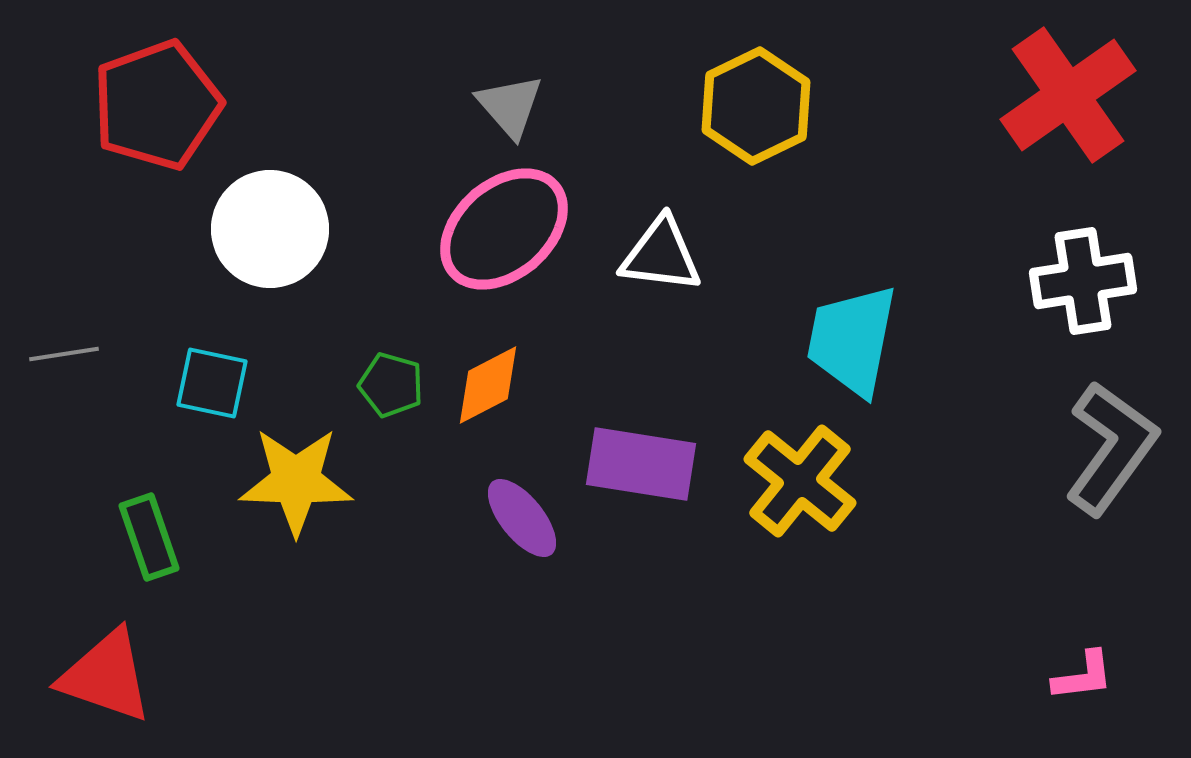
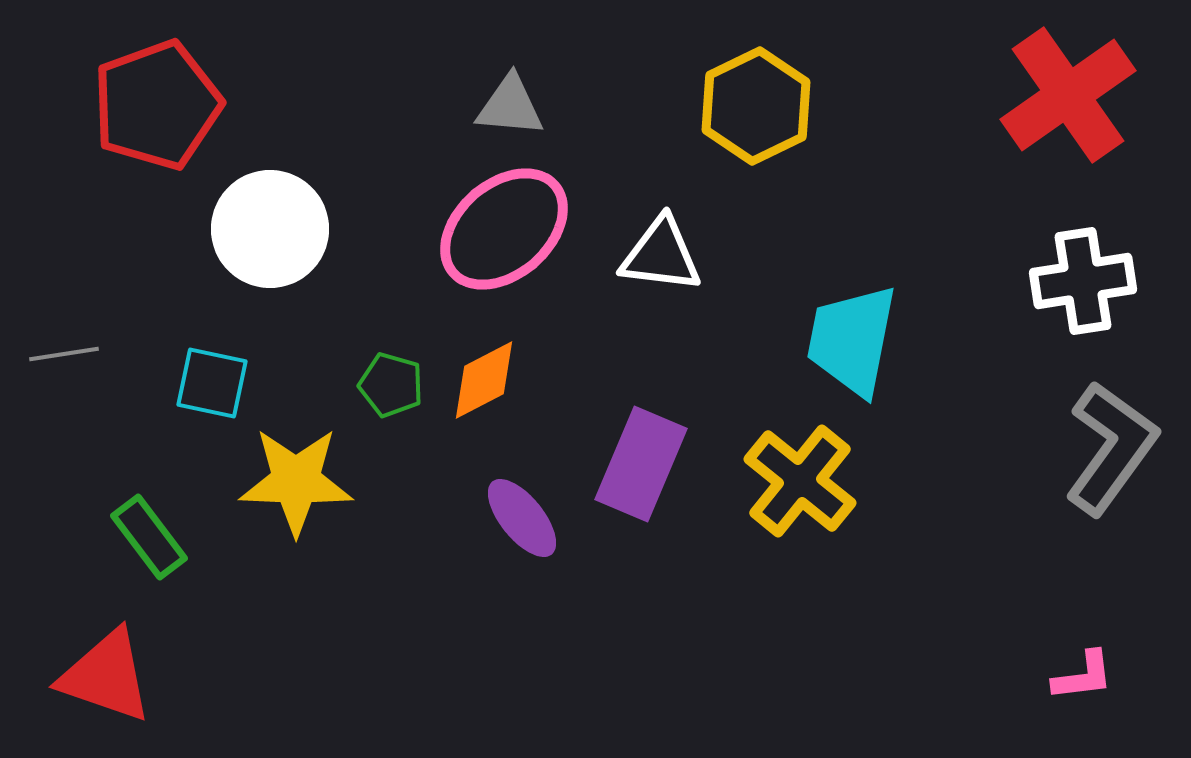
gray triangle: rotated 44 degrees counterclockwise
orange diamond: moved 4 px left, 5 px up
purple rectangle: rotated 76 degrees counterclockwise
green rectangle: rotated 18 degrees counterclockwise
